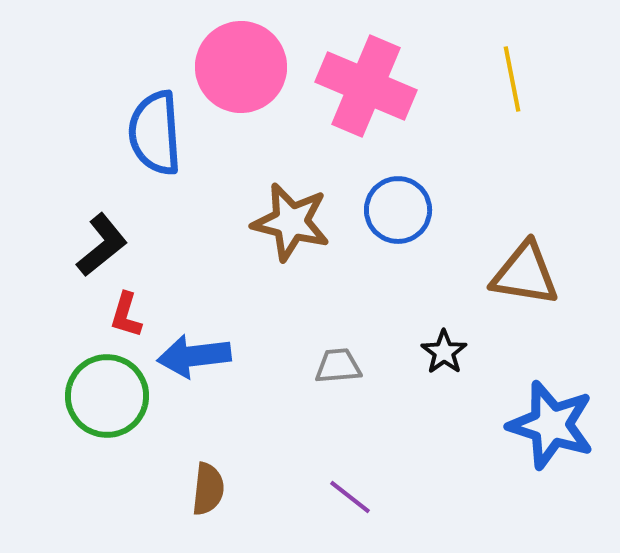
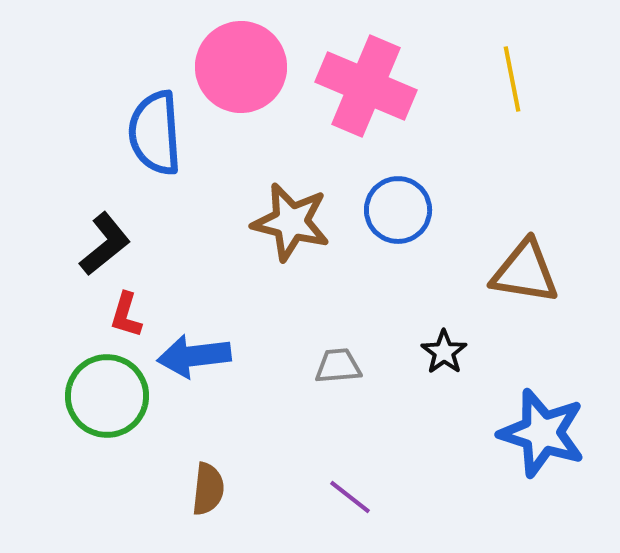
black L-shape: moved 3 px right, 1 px up
brown triangle: moved 2 px up
blue star: moved 9 px left, 8 px down
